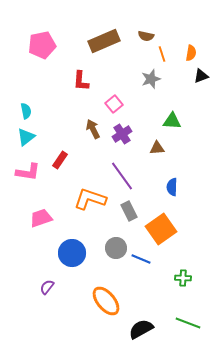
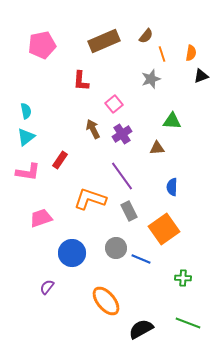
brown semicircle: rotated 63 degrees counterclockwise
orange square: moved 3 px right
